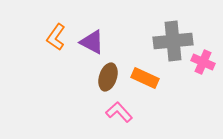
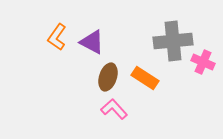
orange L-shape: moved 1 px right
orange rectangle: rotated 8 degrees clockwise
pink L-shape: moved 5 px left, 3 px up
